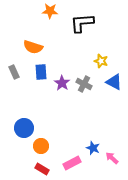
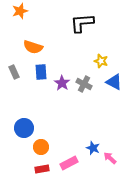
orange star: moved 30 px left; rotated 21 degrees counterclockwise
orange circle: moved 1 px down
pink arrow: moved 2 px left
pink rectangle: moved 3 px left
red rectangle: rotated 40 degrees counterclockwise
